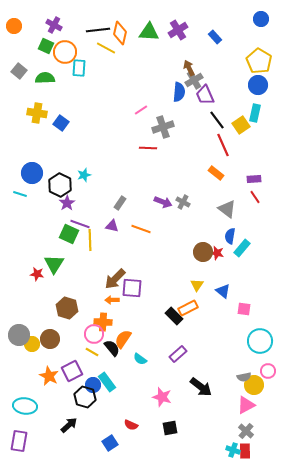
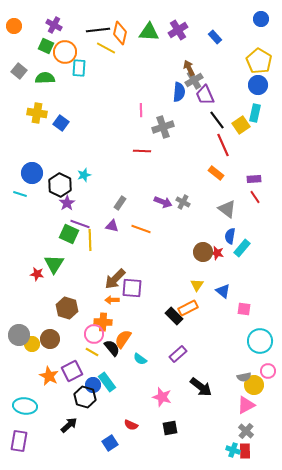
pink line at (141, 110): rotated 56 degrees counterclockwise
red line at (148, 148): moved 6 px left, 3 px down
